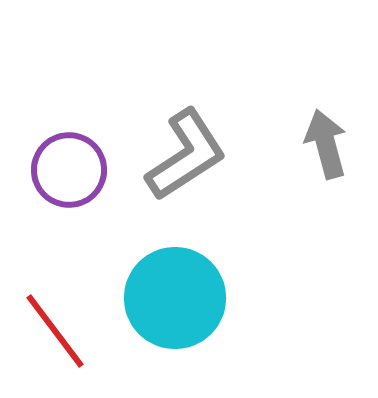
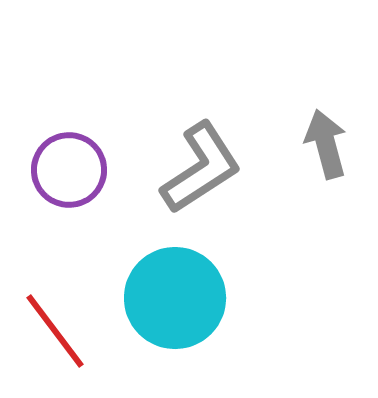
gray L-shape: moved 15 px right, 13 px down
